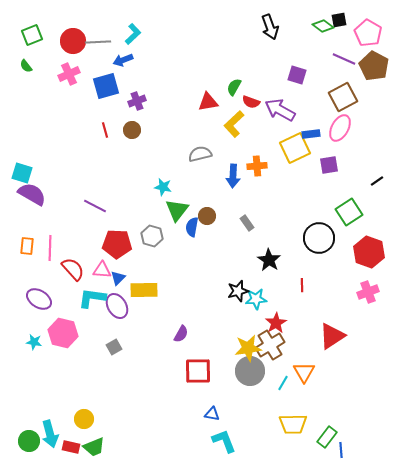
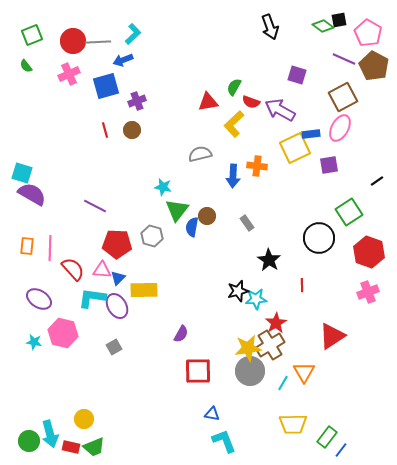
orange cross at (257, 166): rotated 12 degrees clockwise
blue line at (341, 450): rotated 42 degrees clockwise
